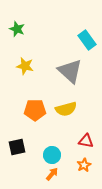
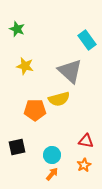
yellow semicircle: moved 7 px left, 10 px up
